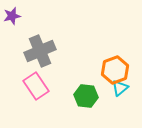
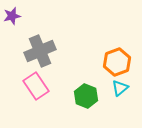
orange hexagon: moved 2 px right, 8 px up
green hexagon: rotated 15 degrees clockwise
